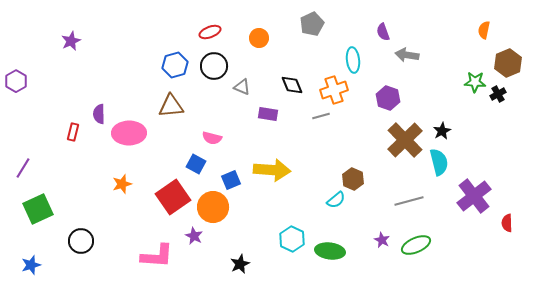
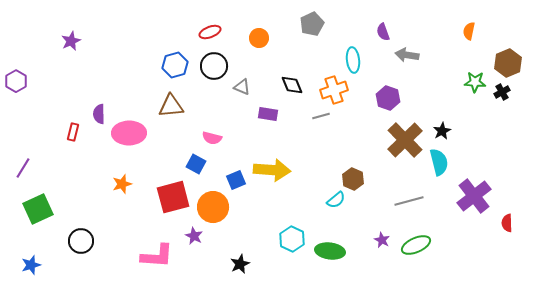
orange semicircle at (484, 30): moved 15 px left, 1 px down
black cross at (498, 94): moved 4 px right, 2 px up
blue square at (231, 180): moved 5 px right
red square at (173, 197): rotated 20 degrees clockwise
